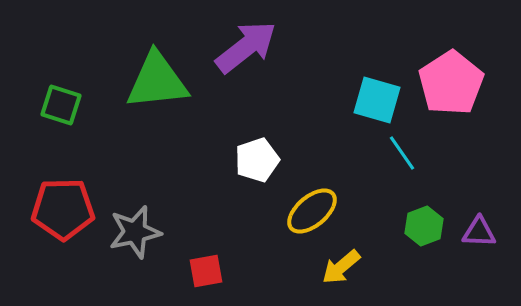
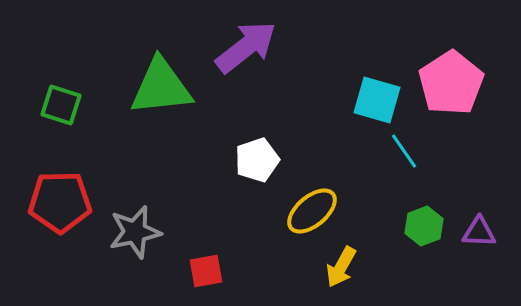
green triangle: moved 4 px right, 6 px down
cyan line: moved 2 px right, 2 px up
red pentagon: moved 3 px left, 7 px up
yellow arrow: rotated 21 degrees counterclockwise
